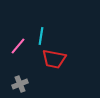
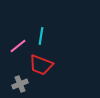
pink line: rotated 12 degrees clockwise
red trapezoid: moved 13 px left, 6 px down; rotated 10 degrees clockwise
